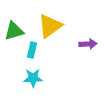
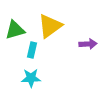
green triangle: moved 1 px right, 1 px up
cyan star: moved 2 px left
